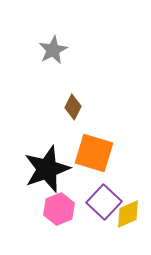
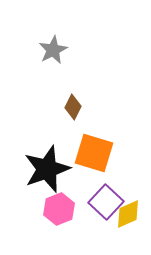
purple square: moved 2 px right
